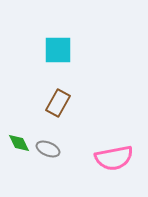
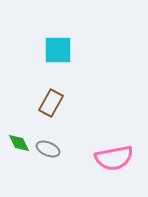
brown rectangle: moved 7 px left
